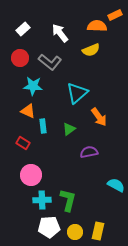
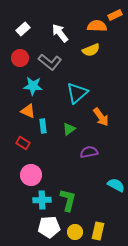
orange arrow: moved 2 px right
